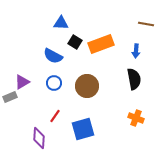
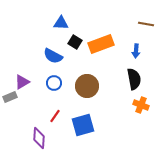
orange cross: moved 5 px right, 13 px up
blue square: moved 4 px up
